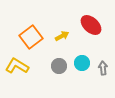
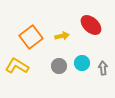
yellow arrow: rotated 16 degrees clockwise
